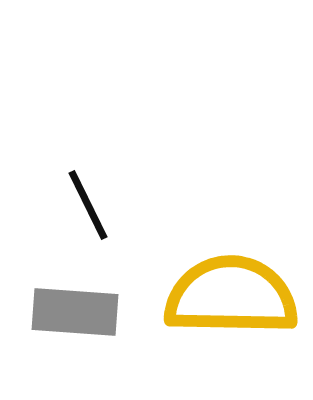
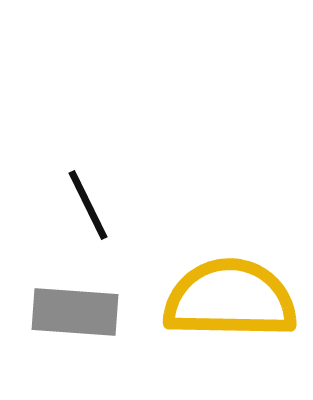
yellow semicircle: moved 1 px left, 3 px down
